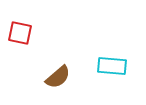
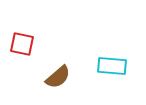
red square: moved 2 px right, 11 px down
